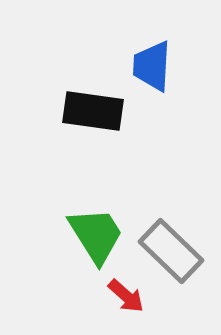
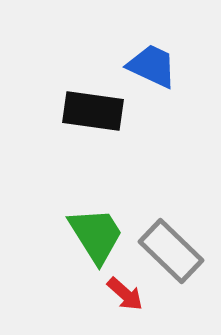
blue trapezoid: rotated 112 degrees clockwise
red arrow: moved 1 px left, 2 px up
